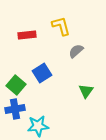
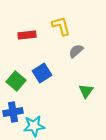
green square: moved 4 px up
blue cross: moved 2 px left, 3 px down
cyan star: moved 4 px left
